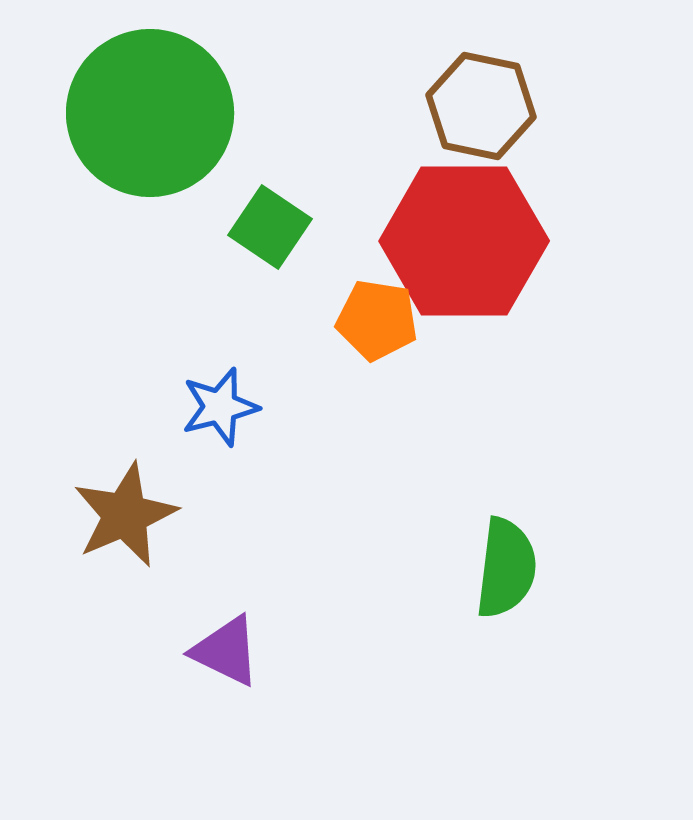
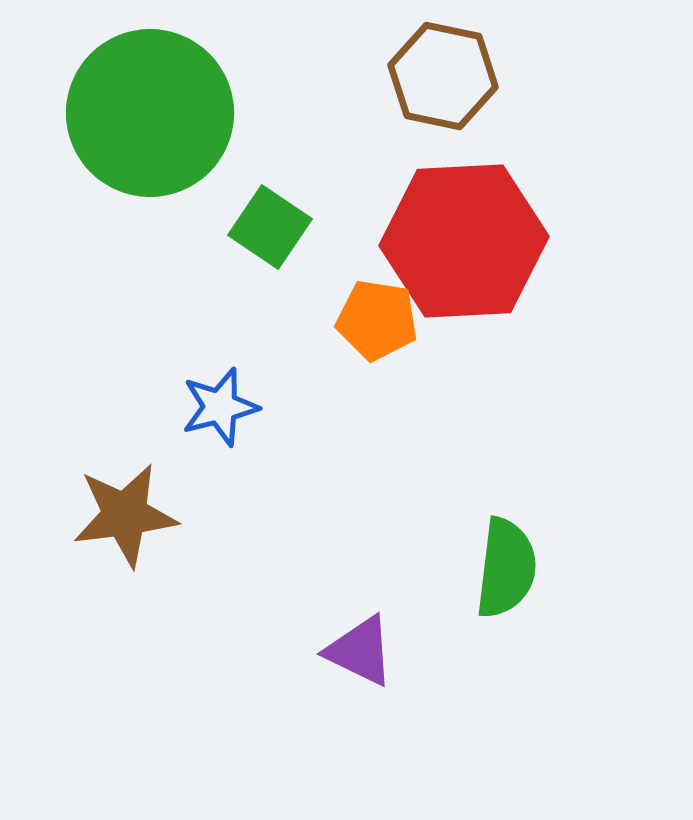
brown hexagon: moved 38 px left, 30 px up
red hexagon: rotated 3 degrees counterclockwise
brown star: rotated 16 degrees clockwise
purple triangle: moved 134 px right
